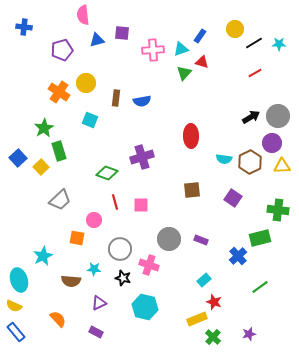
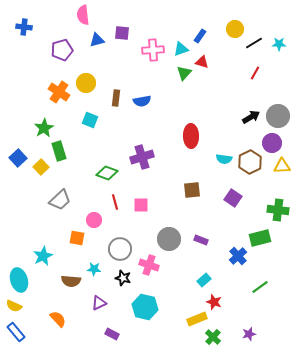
red line at (255, 73): rotated 32 degrees counterclockwise
purple rectangle at (96, 332): moved 16 px right, 2 px down
